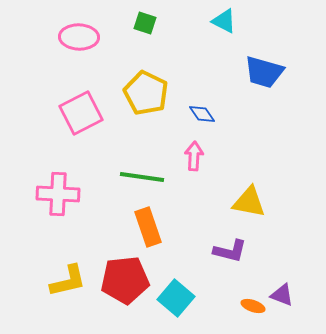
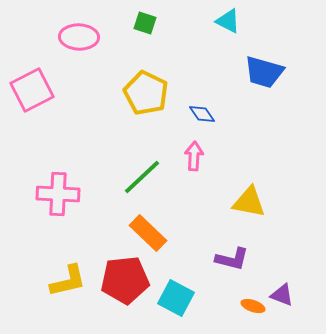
cyan triangle: moved 4 px right
pink square: moved 49 px left, 23 px up
green line: rotated 51 degrees counterclockwise
orange rectangle: moved 6 px down; rotated 27 degrees counterclockwise
purple L-shape: moved 2 px right, 8 px down
cyan square: rotated 12 degrees counterclockwise
